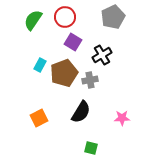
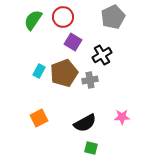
red circle: moved 2 px left
cyan rectangle: moved 1 px left, 6 px down
black semicircle: moved 4 px right, 11 px down; rotated 30 degrees clockwise
pink star: moved 1 px up
